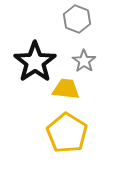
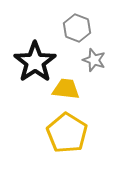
gray hexagon: moved 9 px down
gray star: moved 10 px right, 1 px up; rotated 15 degrees counterclockwise
